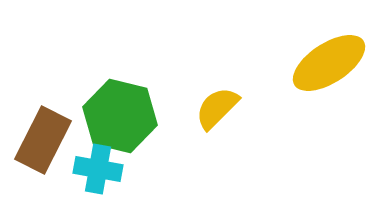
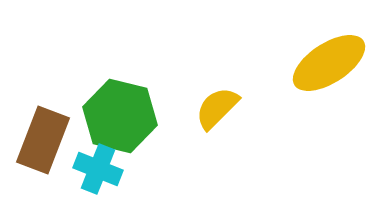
brown rectangle: rotated 6 degrees counterclockwise
cyan cross: rotated 12 degrees clockwise
